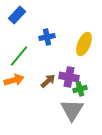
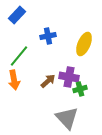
blue cross: moved 1 px right, 1 px up
orange arrow: rotated 96 degrees clockwise
gray triangle: moved 5 px left, 8 px down; rotated 15 degrees counterclockwise
